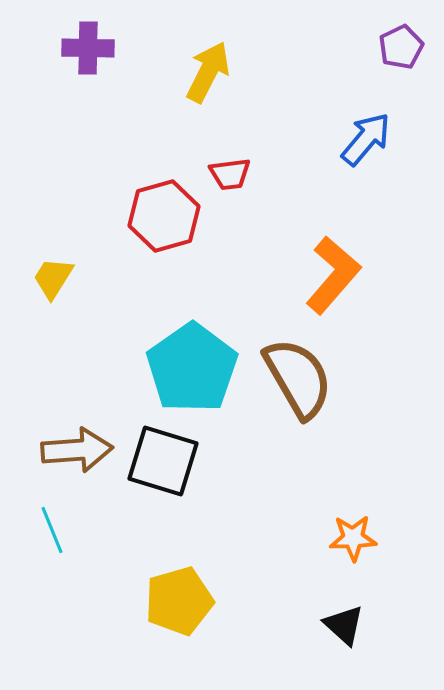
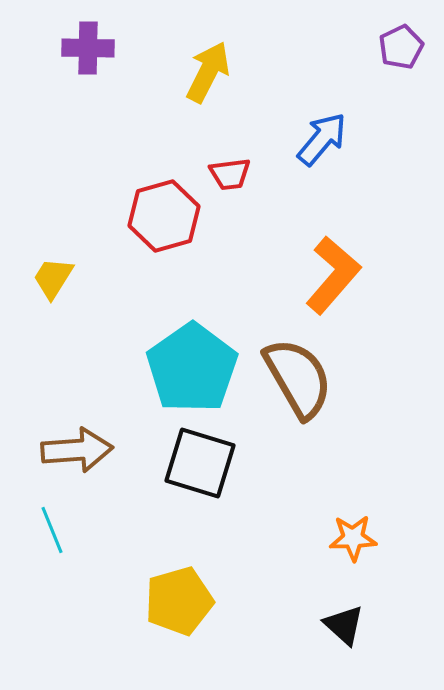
blue arrow: moved 44 px left
black square: moved 37 px right, 2 px down
